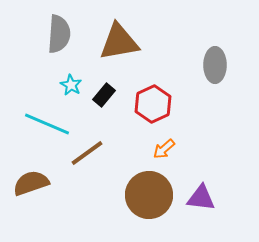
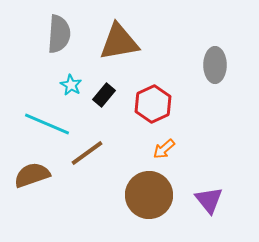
brown semicircle: moved 1 px right, 8 px up
purple triangle: moved 8 px right, 2 px down; rotated 44 degrees clockwise
